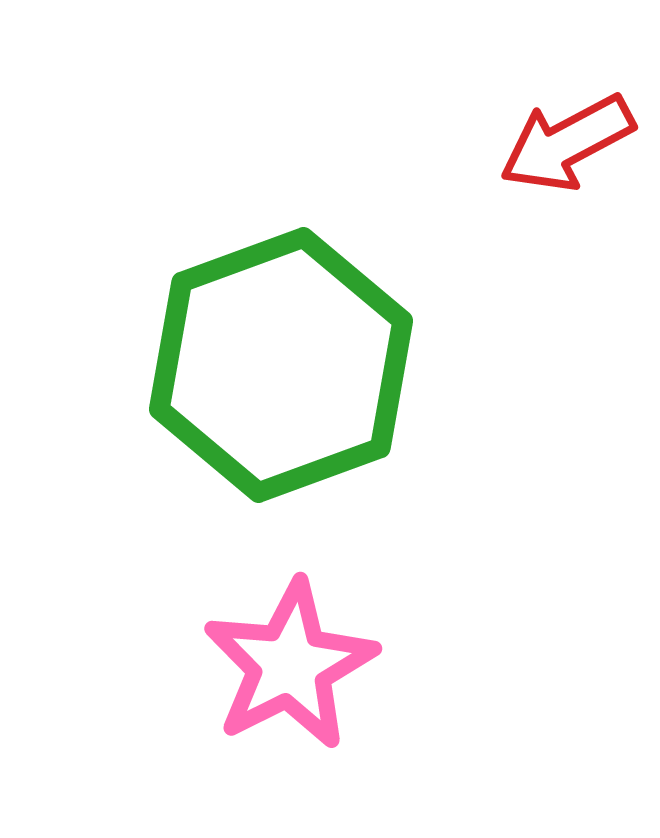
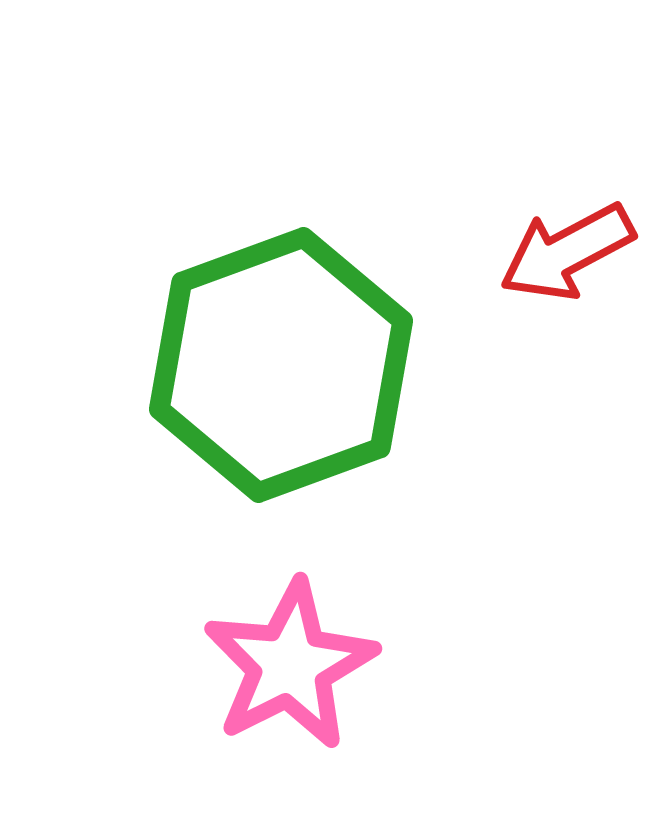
red arrow: moved 109 px down
